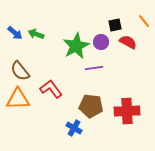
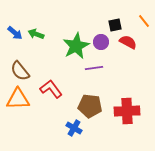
brown pentagon: moved 1 px left
